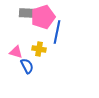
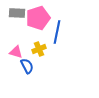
gray rectangle: moved 10 px left
pink pentagon: moved 5 px left, 1 px down
yellow cross: rotated 32 degrees counterclockwise
